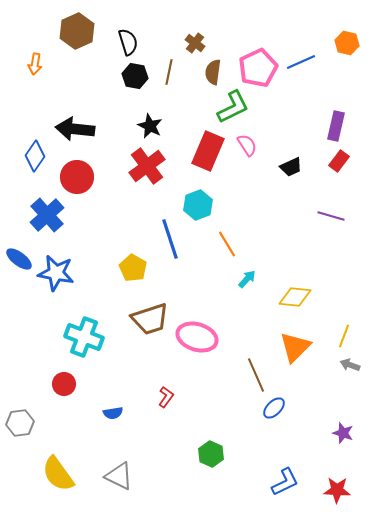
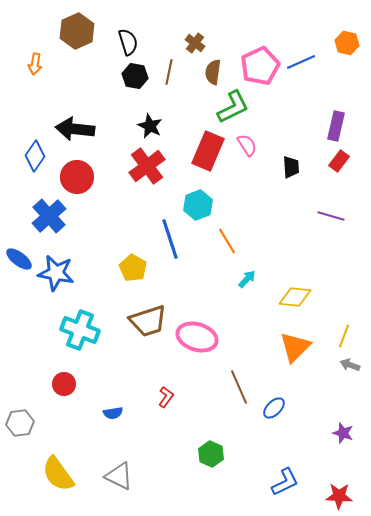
pink pentagon at (258, 68): moved 2 px right, 2 px up
black trapezoid at (291, 167): rotated 70 degrees counterclockwise
blue cross at (47, 215): moved 2 px right, 1 px down
orange line at (227, 244): moved 3 px up
brown trapezoid at (150, 319): moved 2 px left, 2 px down
cyan cross at (84, 337): moved 4 px left, 7 px up
brown line at (256, 375): moved 17 px left, 12 px down
red star at (337, 490): moved 2 px right, 6 px down
